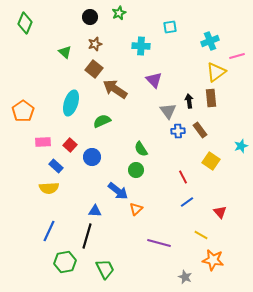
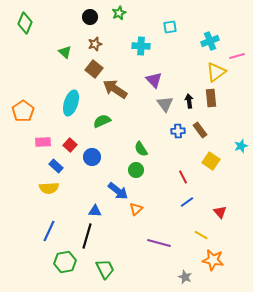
gray triangle at (168, 111): moved 3 px left, 7 px up
